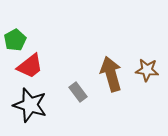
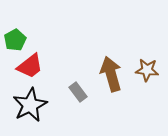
black star: rotated 28 degrees clockwise
